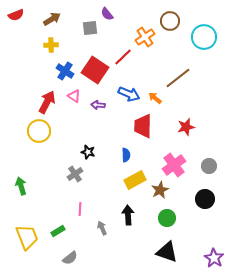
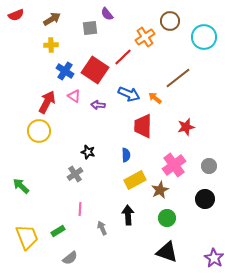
green arrow: rotated 30 degrees counterclockwise
